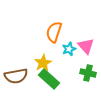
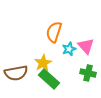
brown semicircle: moved 3 px up
